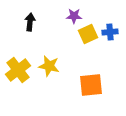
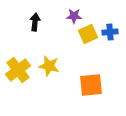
black arrow: moved 5 px right
